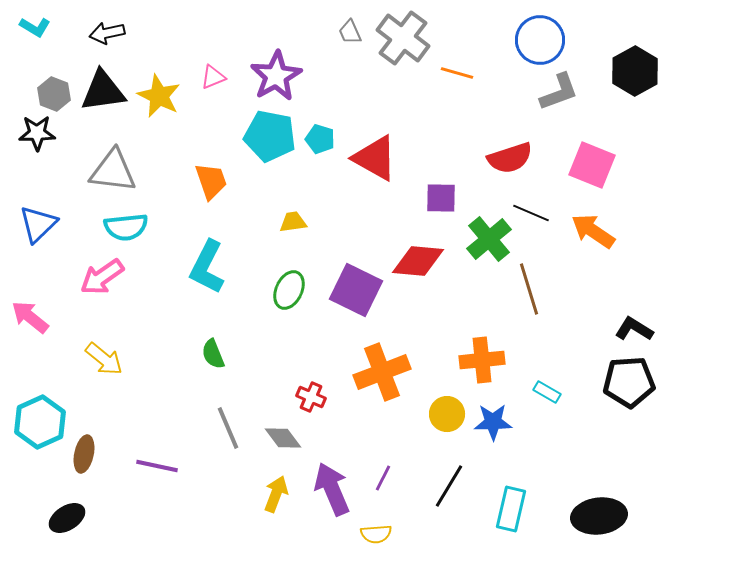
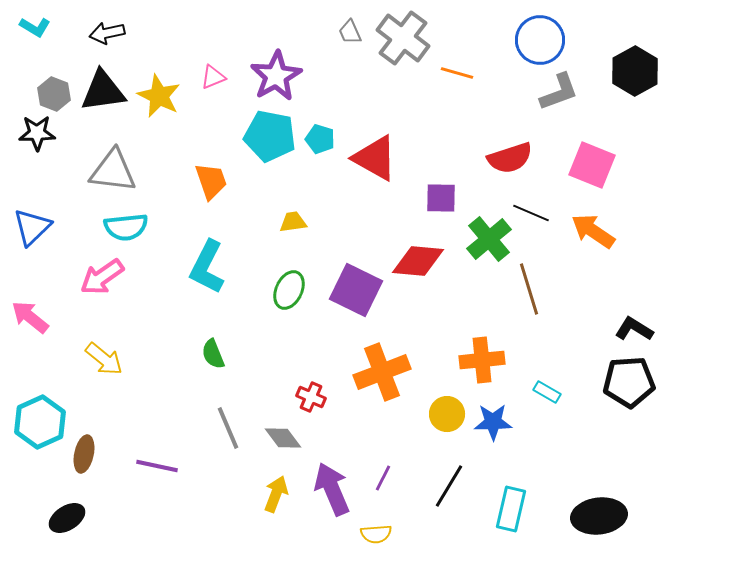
blue triangle at (38, 224): moved 6 px left, 3 px down
